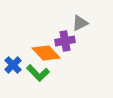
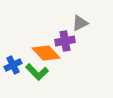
blue cross: rotated 18 degrees clockwise
green L-shape: moved 1 px left, 1 px up
